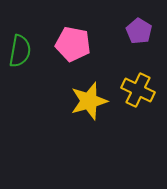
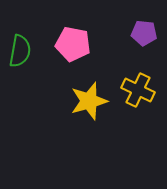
purple pentagon: moved 5 px right, 2 px down; rotated 25 degrees counterclockwise
